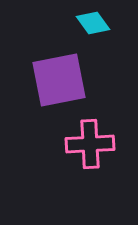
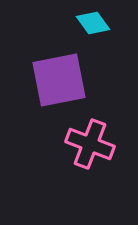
pink cross: rotated 24 degrees clockwise
